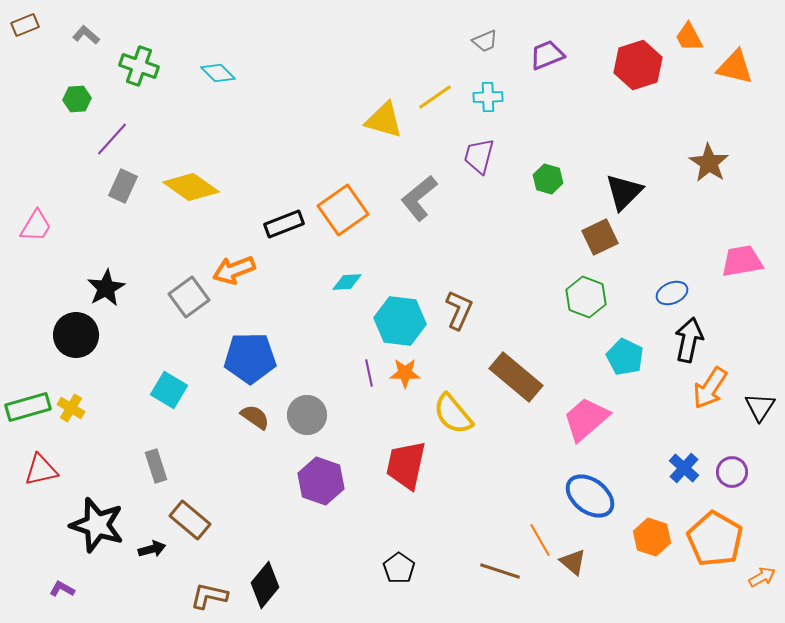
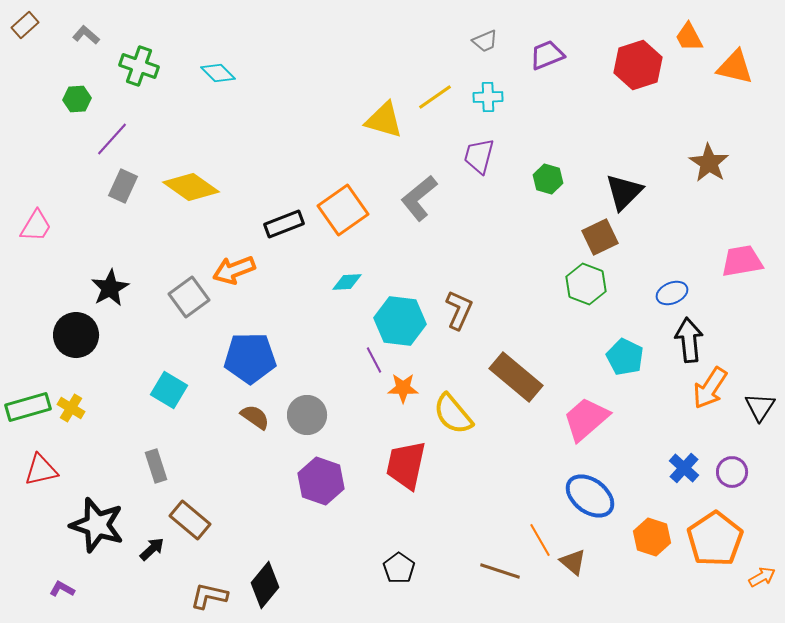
brown rectangle at (25, 25): rotated 20 degrees counterclockwise
black star at (106, 288): moved 4 px right
green hexagon at (586, 297): moved 13 px up
black arrow at (689, 340): rotated 18 degrees counterclockwise
purple line at (369, 373): moved 5 px right, 13 px up; rotated 16 degrees counterclockwise
orange star at (405, 373): moved 2 px left, 15 px down
orange pentagon at (715, 539): rotated 8 degrees clockwise
black arrow at (152, 549): rotated 28 degrees counterclockwise
